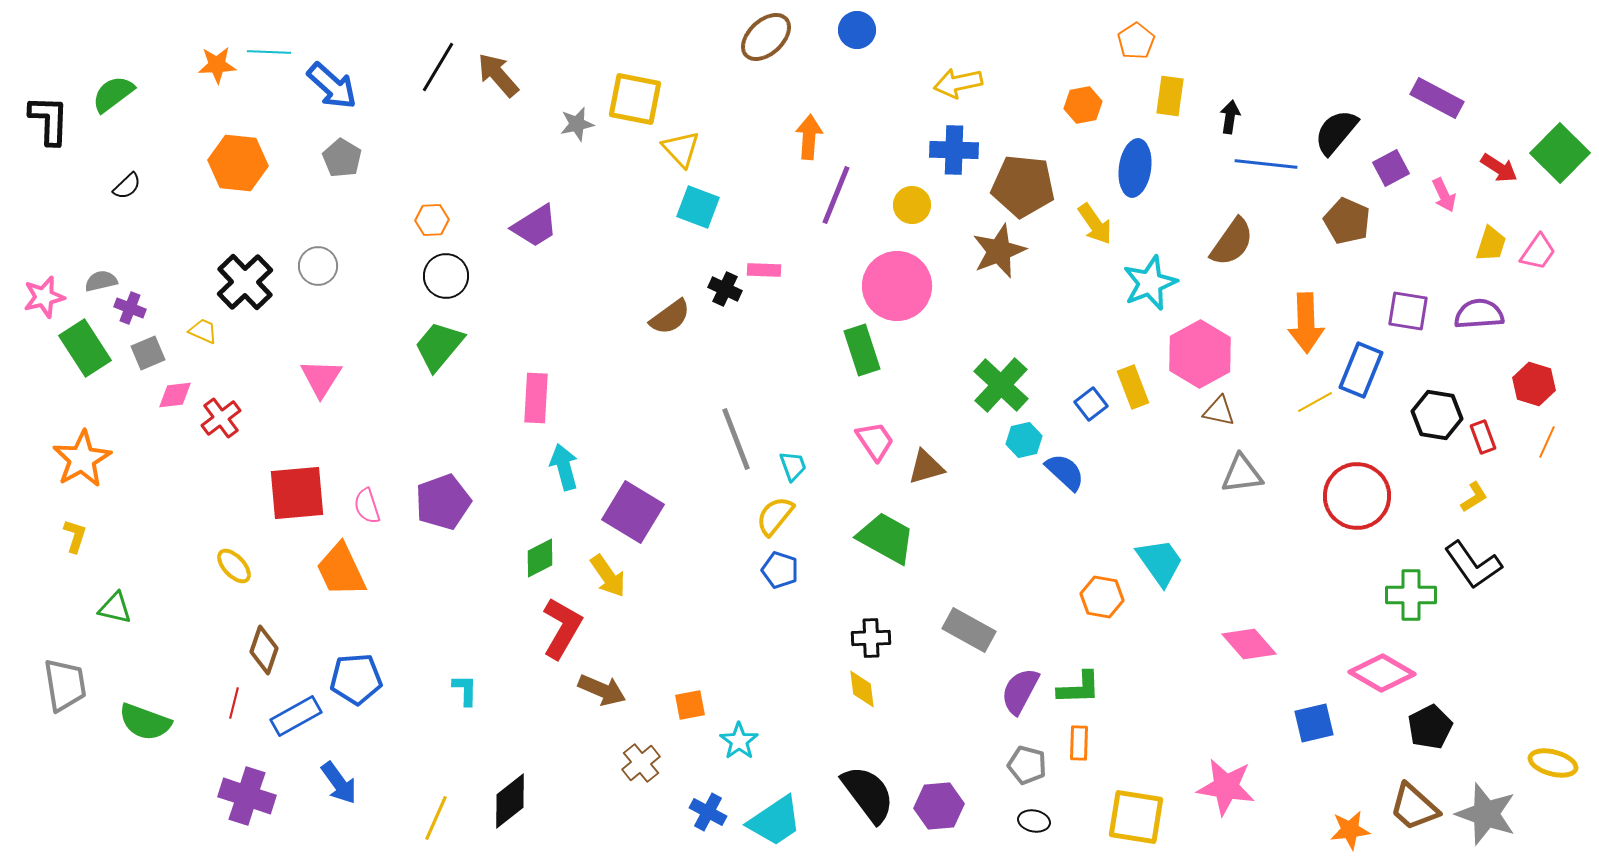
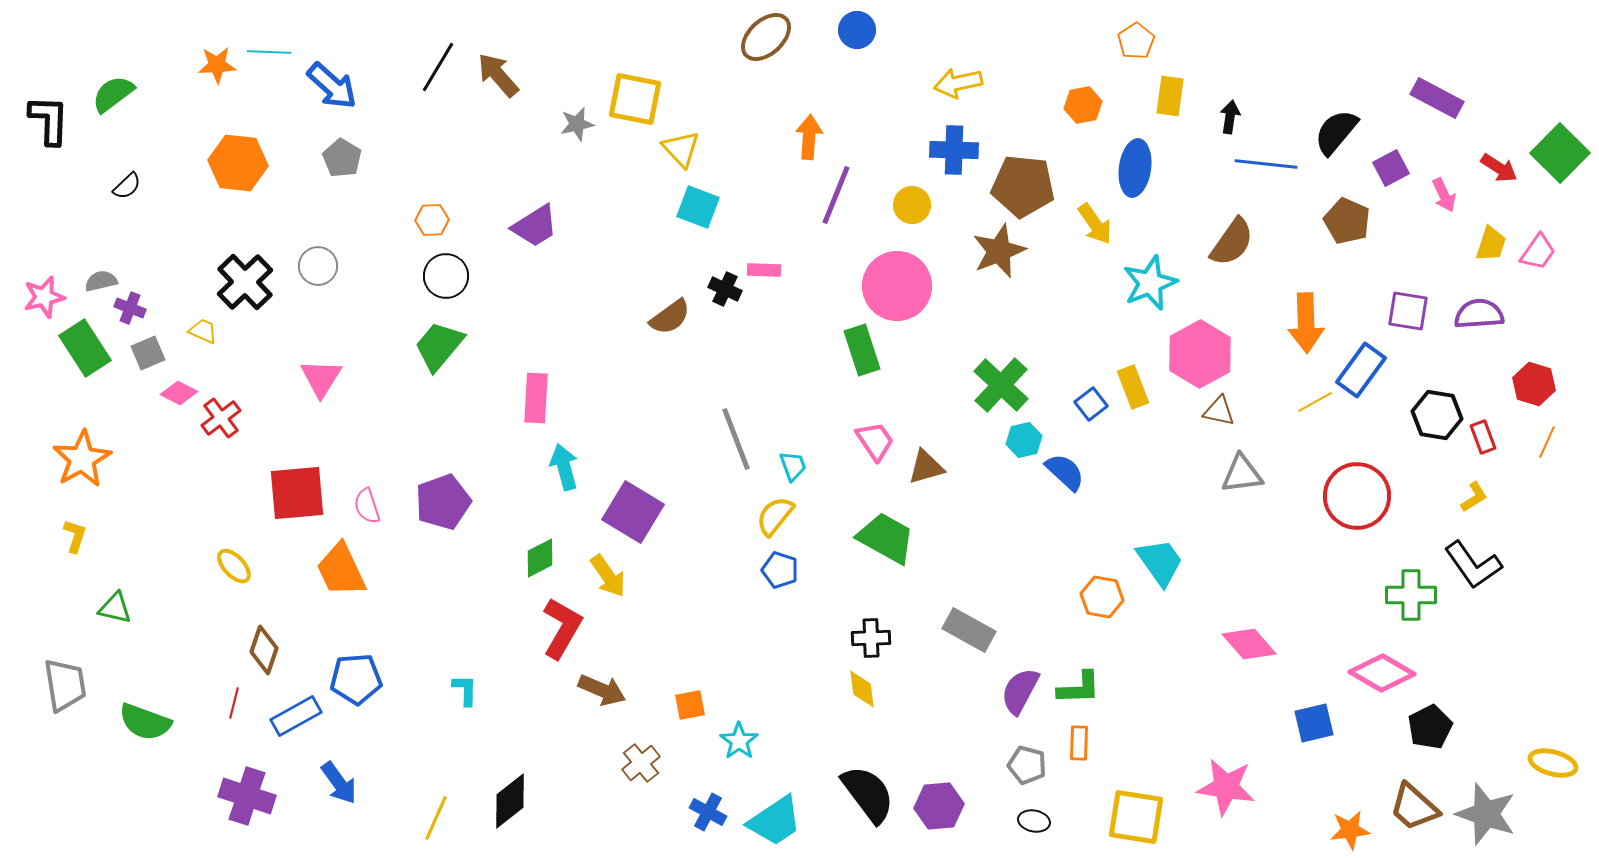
blue rectangle at (1361, 370): rotated 14 degrees clockwise
pink diamond at (175, 395): moved 4 px right, 2 px up; rotated 33 degrees clockwise
